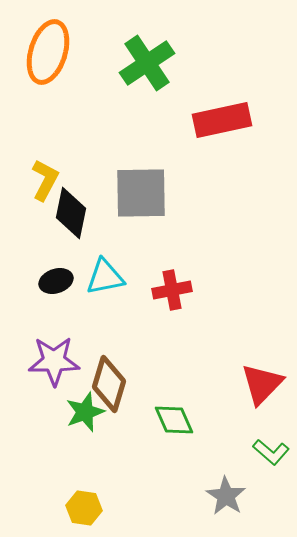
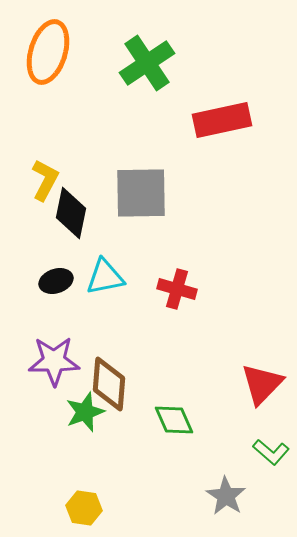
red cross: moved 5 px right, 1 px up; rotated 27 degrees clockwise
brown diamond: rotated 12 degrees counterclockwise
